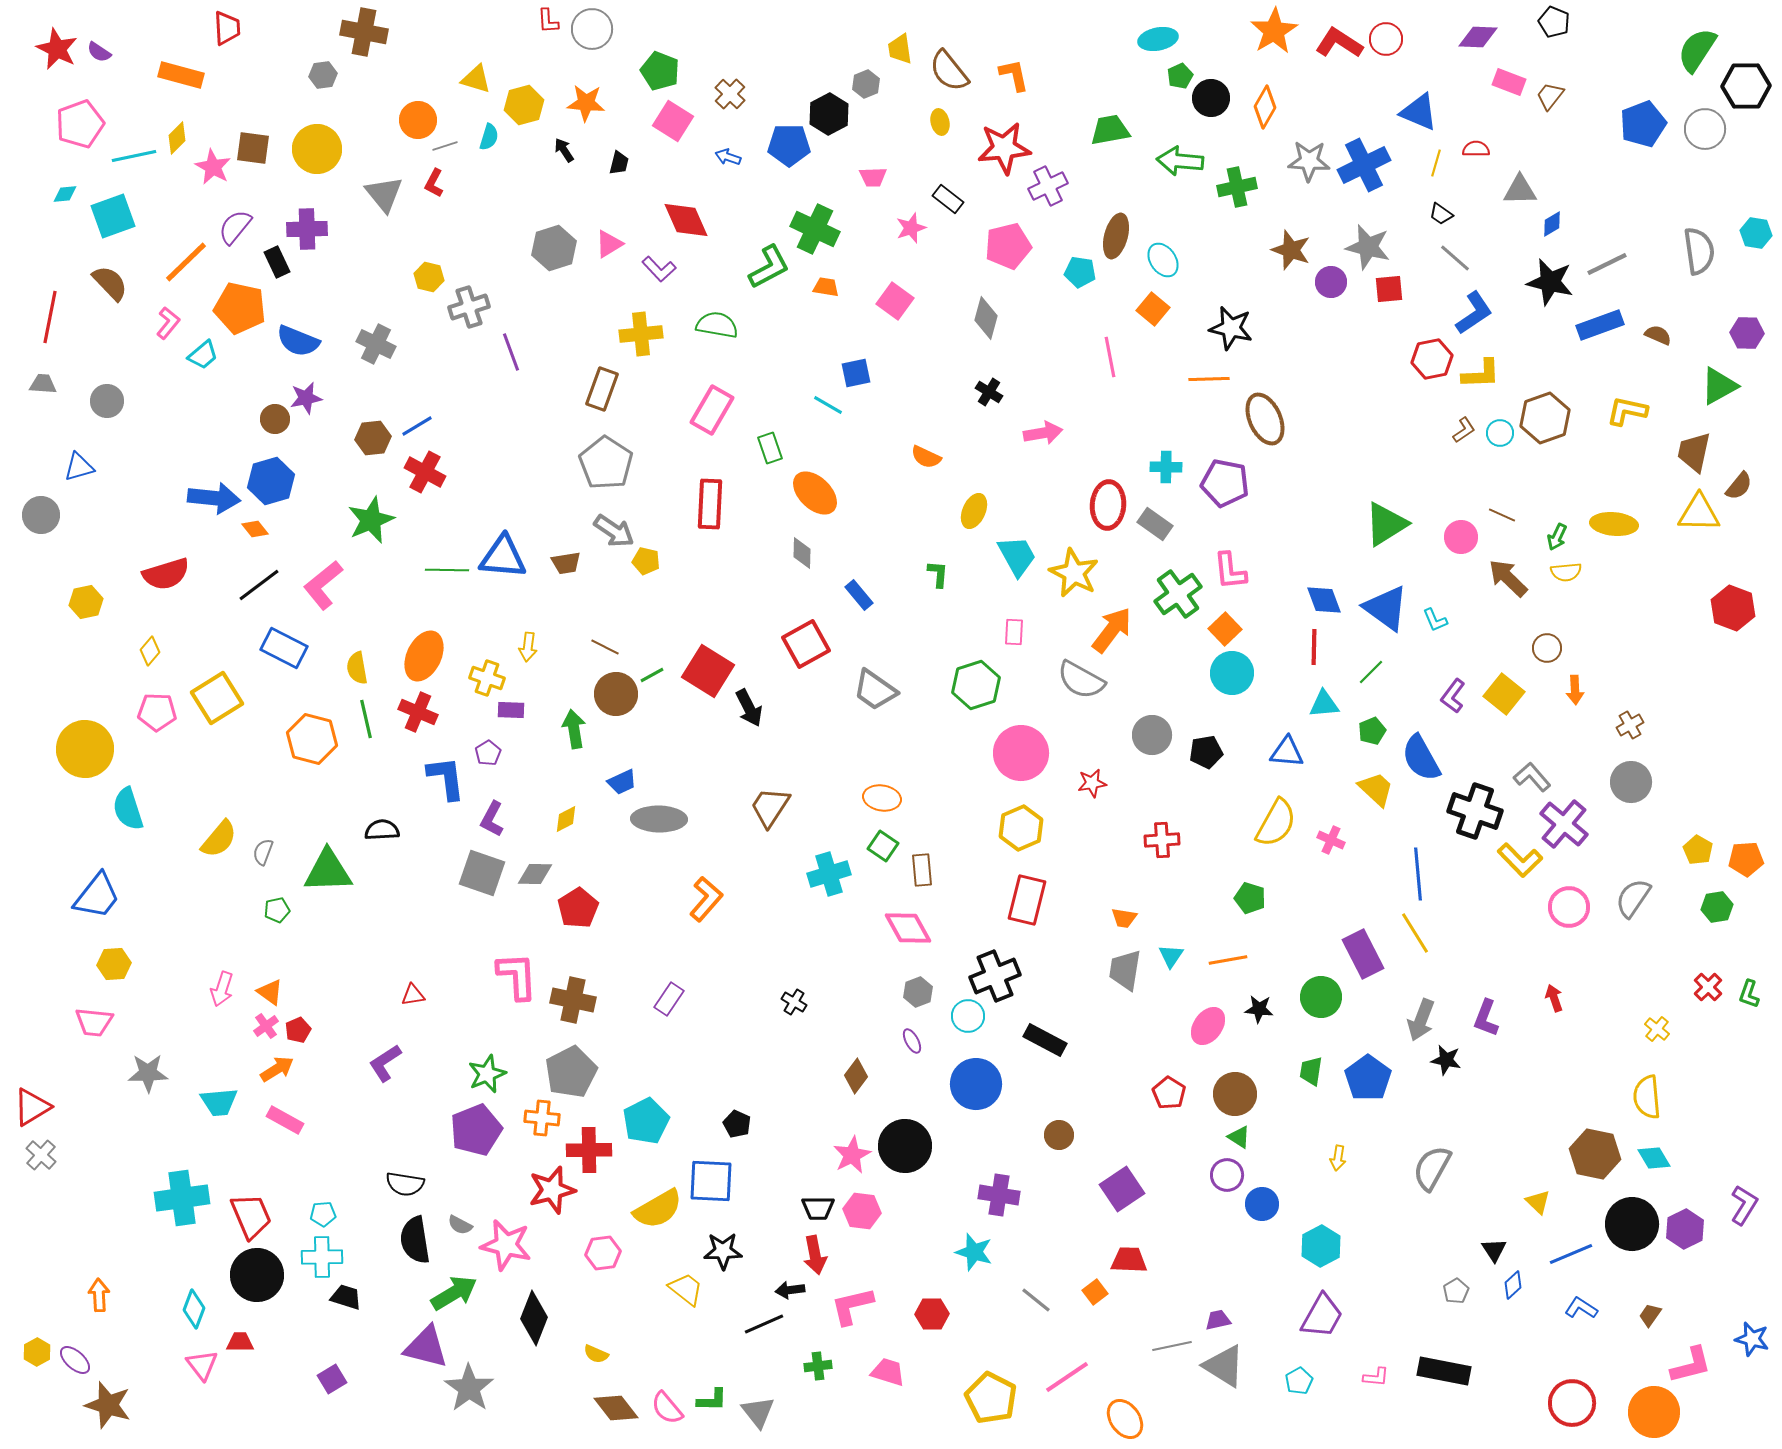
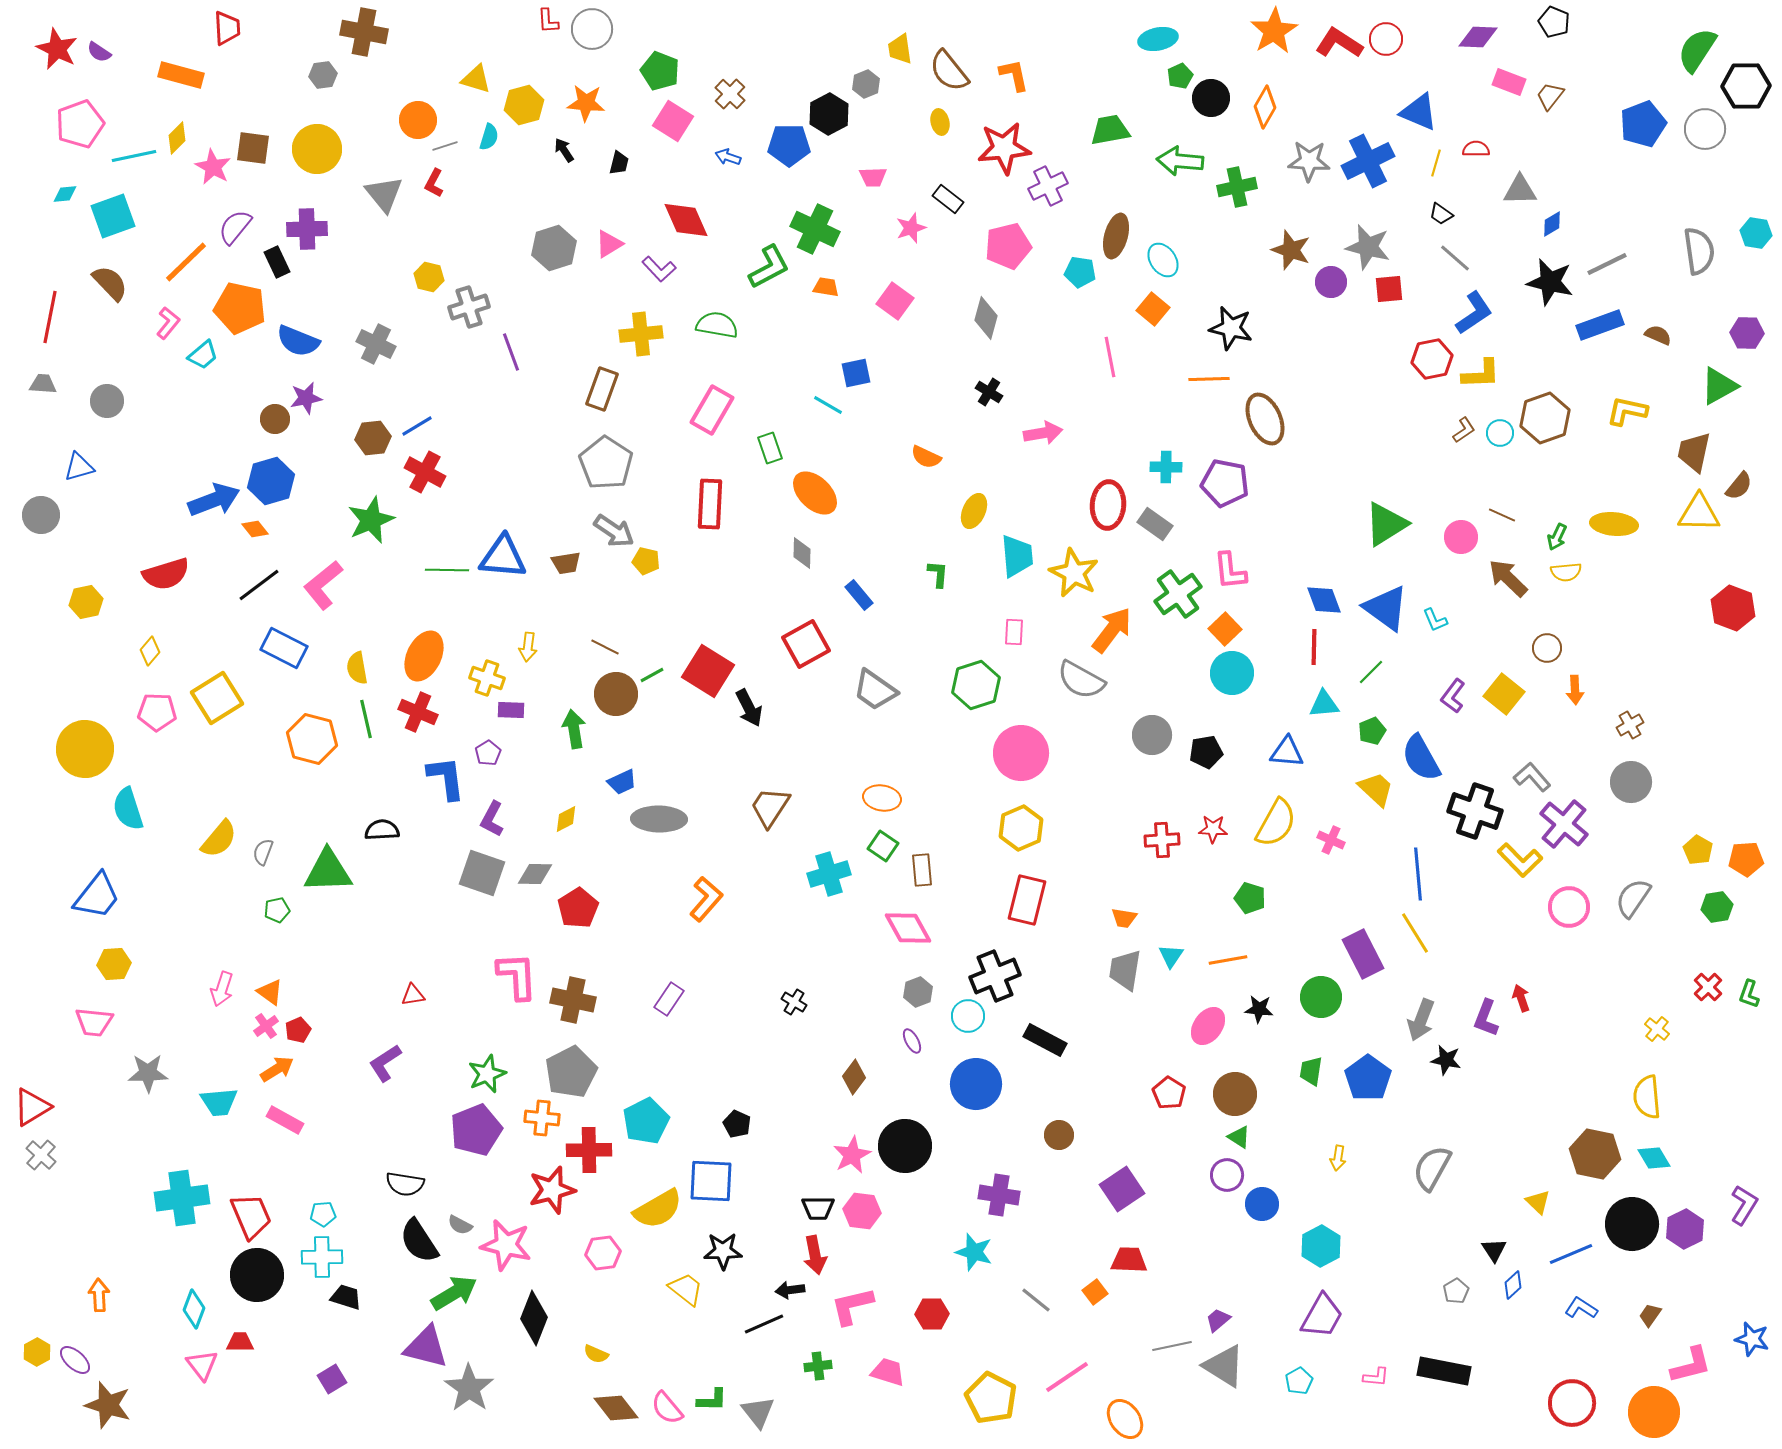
blue cross at (1364, 165): moved 4 px right, 4 px up
blue arrow at (214, 498): moved 2 px down; rotated 27 degrees counterclockwise
cyan trapezoid at (1017, 556): rotated 24 degrees clockwise
red star at (1092, 783): moved 121 px right, 46 px down; rotated 12 degrees clockwise
red arrow at (1554, 998): moved 33 px left
brown diamond at (856, 1076): moved 2 px left, 1 px down
black semicircle at (415, 1240): moved 4 px right, 1 px down; rotated 24 degrees counterclockwise
purple trapezoid at (1218, 1320): rotated 28 degrees counterclockwise
